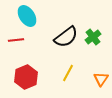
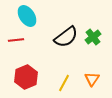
yellow line: moved 4 px left, 10 px down
orange triangle: moved 9 px left
